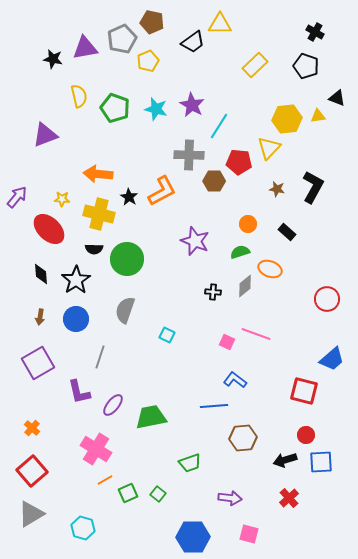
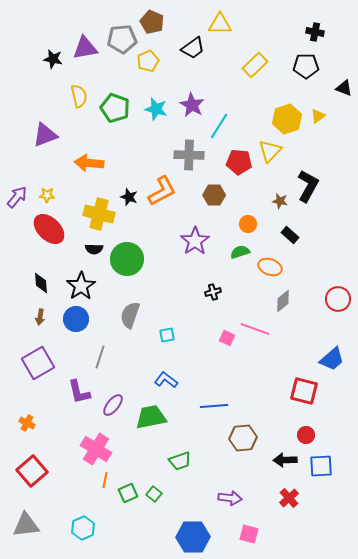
brown pentagon at (152, 22): rotated 10 degrees clockwise
black cross at (315, 32): rotated 18 degrees counterclockwise
gray pentagon at (122, 39): rotated 20 degrees clockwise
black trapezoid at (193, 42): moved 6 px down
black pentagon at (306, 66): rotated 20 degrees counterclockwise
black triangle at (337, 98): moved 7 px right, 10 px up
yellow triangle at (318, 116): rotated 28 degrees counterclockwise
yellow hexagon at (287, 119): rotated 12 degrees counterclockwise
yellow triangle at (269, 148): moved 1 px right, 3 px down
orange arrow at (98, 174): moved 9 px left, 11 px up
brown hexagon at (214, 181): moved 14 px down
black L-shape at (313, 187): moved 5 px left, 1 px up
brown star at (277, 189): moved 3 px right, 12 px down
black star at (129, 197): rotated 12 degrees counterclockwise
yellow star at (62, 199): moved 15 px left, 4 px up
black rectangle at (287, 232): moved 3 px right, 3 px down
purple star at (195, 241): rotated 16 degrees clockwise
orange ellipse at (270, 269): moved 2 px up
black diamond at (41, 274): moved 9 px down
black star at (76, 280): moved 5 px right, 6 px down
gray diamond at (245, 286): moved 38 px right, 15 px down
black cross at (213, 292): rotated 21 degrees counterclockwise
red circle at (327, 299): moved 11 px right
gray semicircle at (125, 310): moved 5 px right, 5 px down
pink line at (256, 334): moved 1 px left, 5 px up
cyan square at (167, 335): rotated 35 degrees counterclockwise
pink square at (227, 342): moved 4 px up
blue L-shape at (235, 380): moved 69 px left
orange cross at (32, 428): moved 5 px left, 5 px up; rotated 14 degrees counterclockwise
black arrow at (285, 460): rotated 15 degrees clockwise
blue square at (321, 462): moved 4 px down
green trapezoid at (190, 463): moved 10 px left, 2 px up
orange line at (105, 480): rotated 49 degrees counterclockwise
green square at (158, 494): moved 4 px left
gray triangle at (31, 514): moved 5 px left, 11 px down; rotated 24 degrees clockwise
cyan hexagon at (83, 528): rotated 20 degrees clockwise
